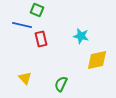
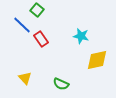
green square: rotated 16 degrees clockwise
blue line: rotated 30 degrees clockwise
red rectangle: rotated 21 degrees counterclockwise
green semicircle: rotated 91 degrees counterclockwise
